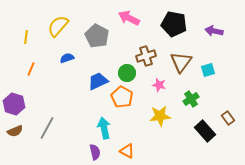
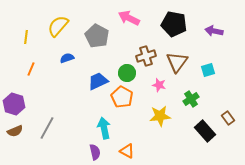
brown triangle: moved 4 px left
